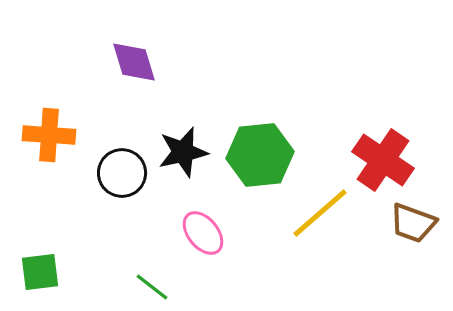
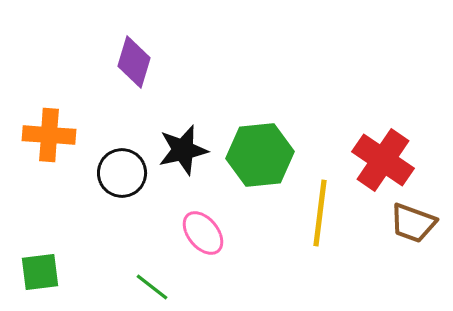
purple diamond: rotated 33 degrees clockwise
black star: moved 2 px up
yellow line: rotated 42 degrees counterclockwise
